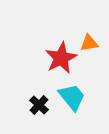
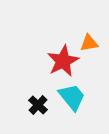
red star: moved 2 px right, 3 px down
black cross: moved 1 px left
